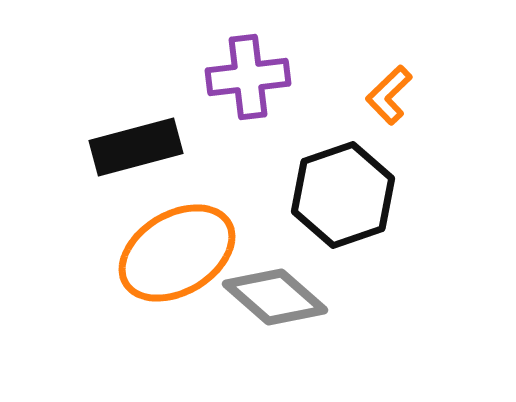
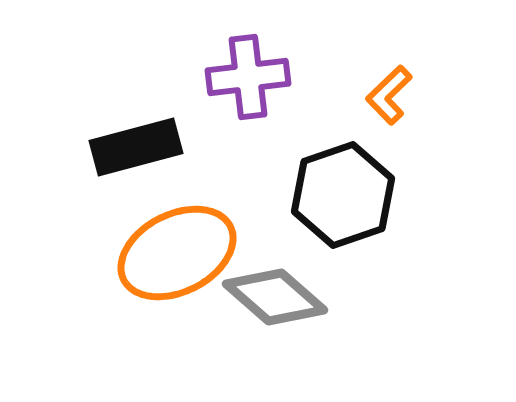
orange ellipse: rotated 4 degrees clockwise
